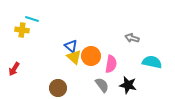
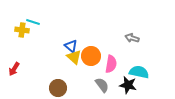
cyan line: moved 1 px right, 3 px down
cyan semicircle: moved 13 px left, 10 px down
